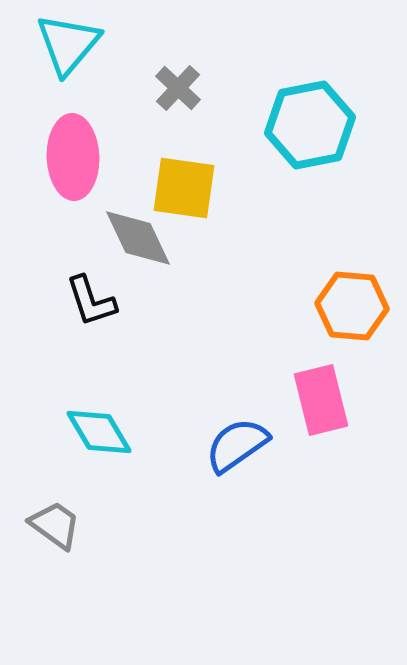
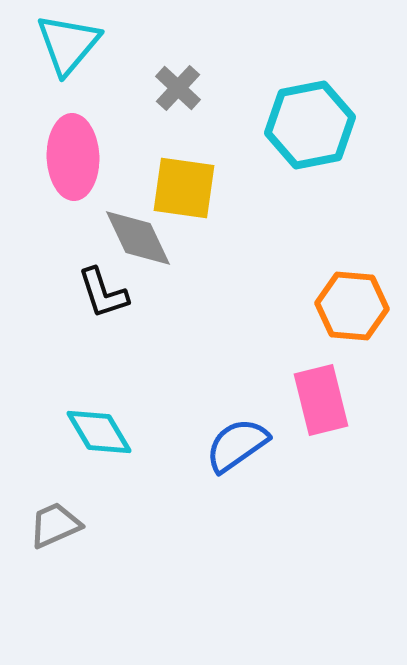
black L-shape: moved 12 px right, 8 px up
gray trapezoid: rotated 60 degrees counterclockwise
